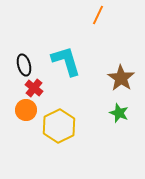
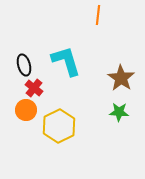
orange line: rotated 18 degrees counterclockwise
green star: moved 1 px up; rotated 18 degrees counterclockwise
